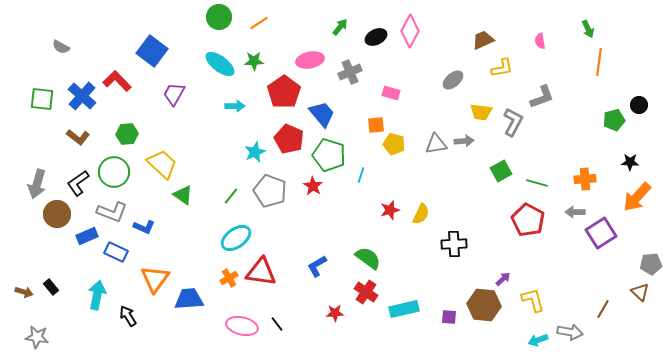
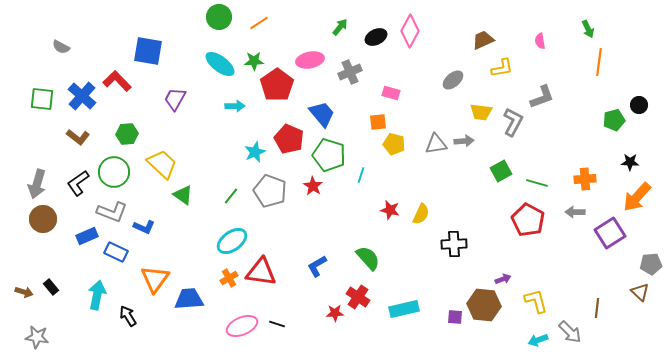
blue square at (152, 51): moved 4 px left; rotated 28 degrees counterclockwise
red pentagon at (284, 92): moved 7 px left, 7 px up
purple trapezoid at (174, 94): moved 1 px right, 5 px down
orange square at (376, 125): moved 2 px right, 3 px up
red star at (390, 210): rotated 30 degrees clockwise
brown circle at (57, 214): moved 14 px left, 5 px down
purple square at (601, 233): moved 9 px right
cyan ellipse at (236, 238): moved 4 px left, 3 px down
green semicircle at (368, 258): rotated 12 degrees clockwise
purple arrow at (503, 279): rotated 21 degrees clockwise
red cross at (366, 292): moved 8 px left, 5 px down
yellow L-shape at (533, 300): moved 3 px right, 1 px down
brown line at (603, 309): moved 6 px left, 1 px up; rotated 24 degrees counterclockwise
purple square at (449, 317): moved 6 px right
black line at (277, 324): rotated 35 degrees counterclockwise
pink ellipse at (242, 326): rotated 36 degrees counterclockwise
gray arrow at (570, 332): rotated 35 degrees clockwise
